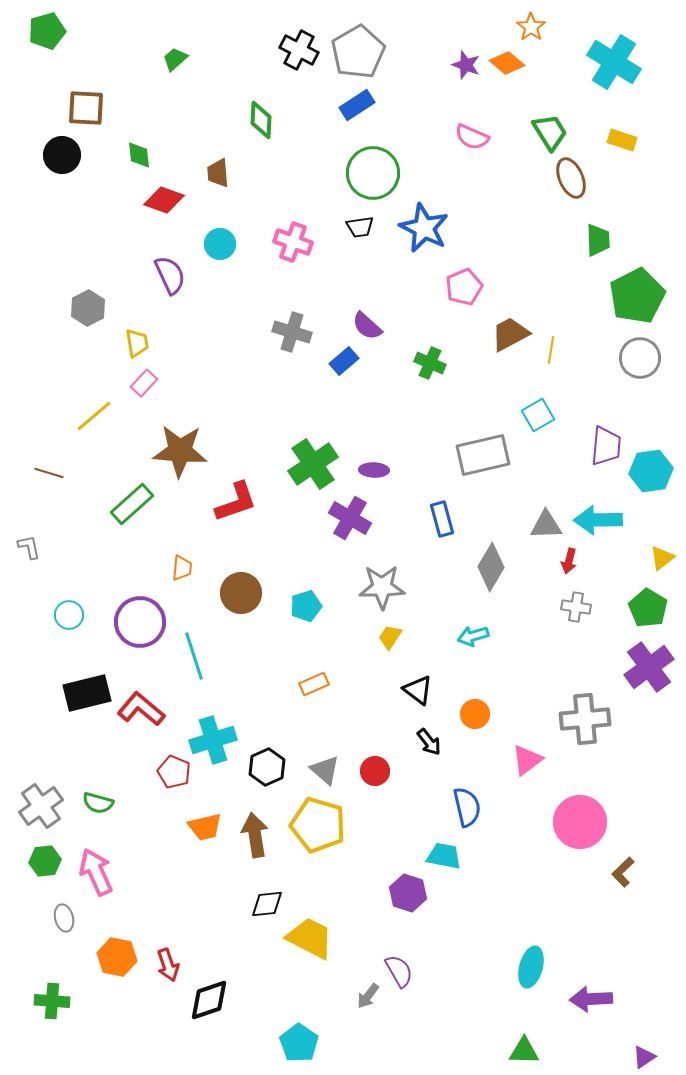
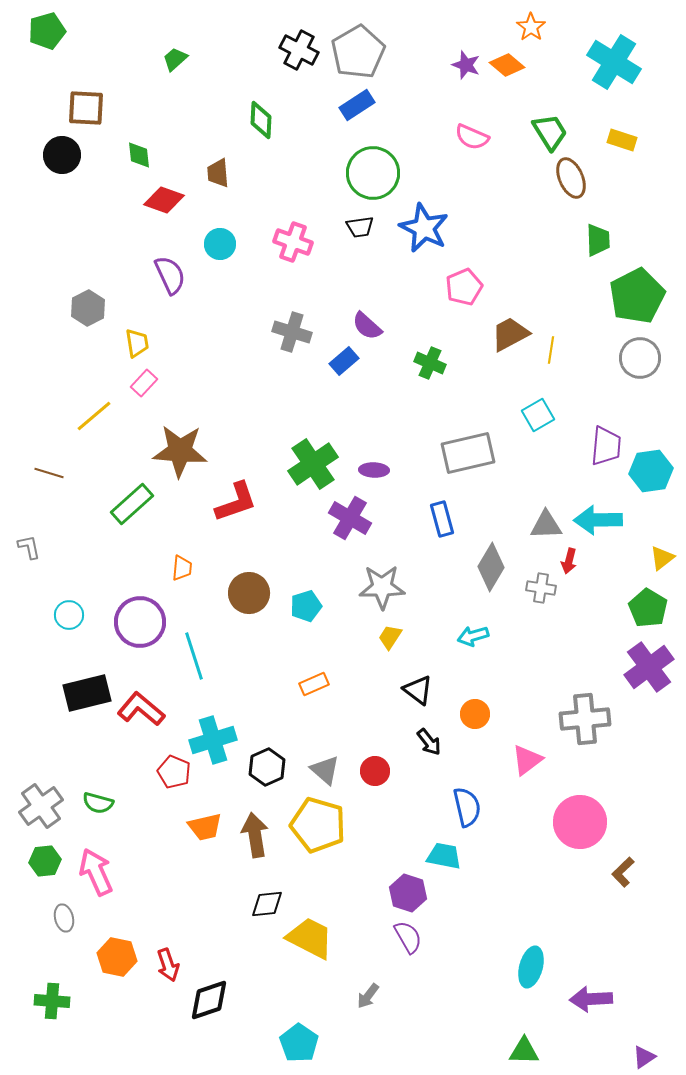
orange diamond at (507, 63): moved 2 px down
gray rectangle at (483, 455): moved 15 px left, 2 px up
brown circle at (241, 593): moved 8 px right
gray cross at (576, 607): moved 35 px left, 19 px up
purple semicircle at (399, 971): moved 9 px right, 34 px up
